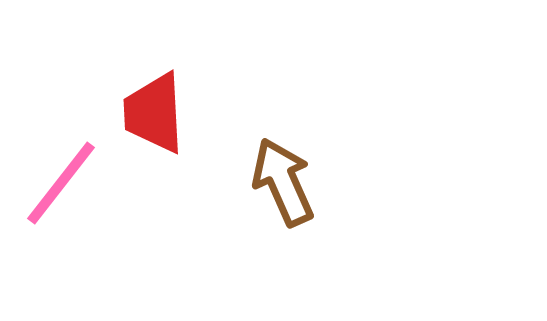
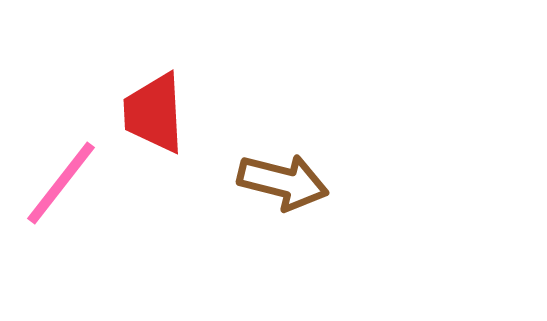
brown arrow: rotated 128 degrees clockwise
